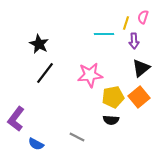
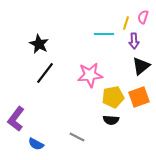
black triangle: moved 2 px up
orange square: rotated 20 degrees clockwise
